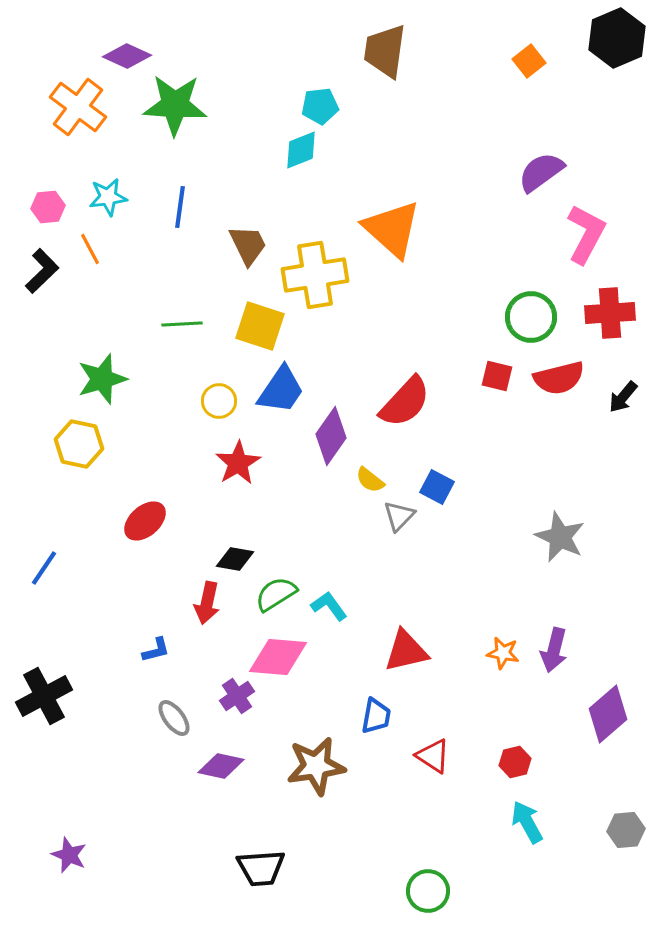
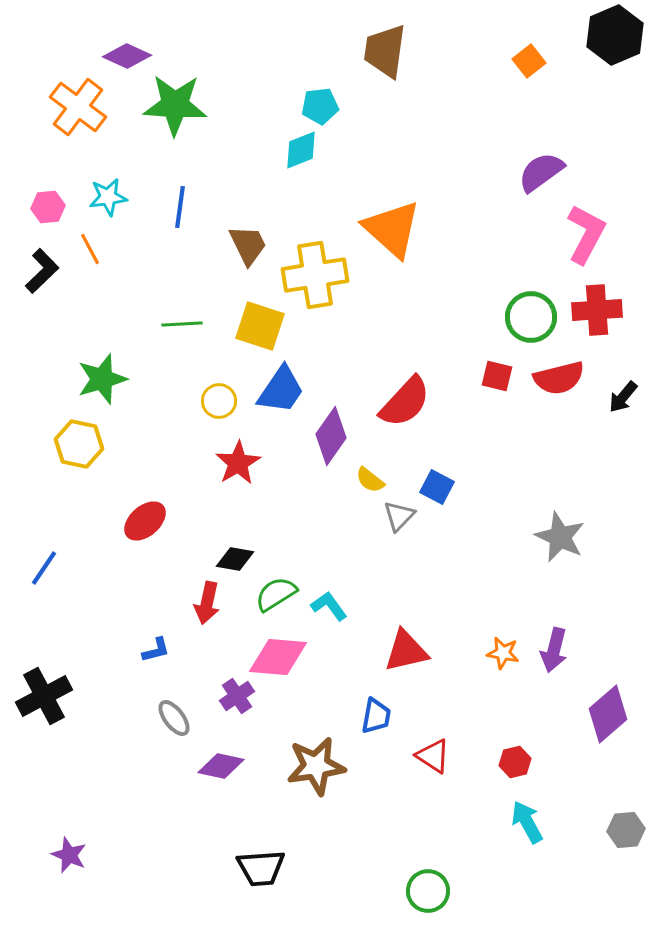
black hexagon at (617, 38): moved 2 px left, 3 px up
red cross at (610, 313): moved 13 px left, 3 px up
